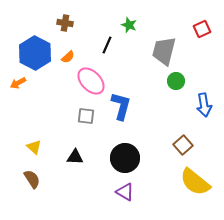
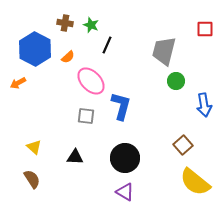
green star: moved 38 px left
red square: moved 3 px right; rotated 24 degrees clockwise
blue hexagon: moved 4 px up
